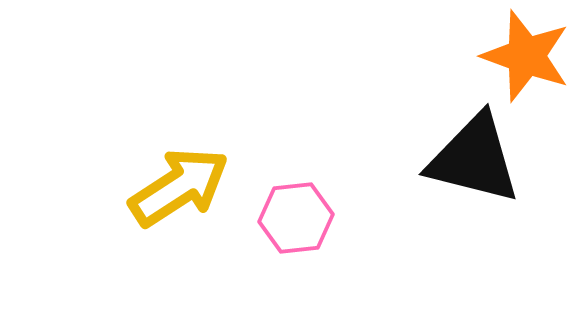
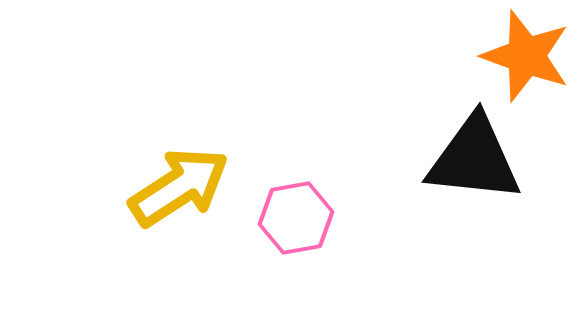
black triangle: rotated 8 degrees counterclockwise
pink hexagon: rotated 4 degrees counterclockwise
